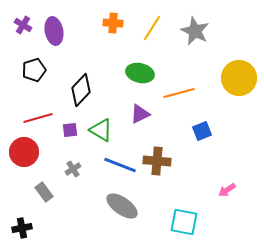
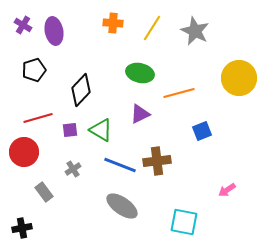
brown cross: rotated 12 degrees counterclockwise
